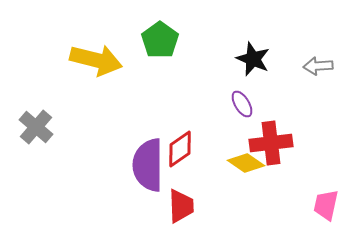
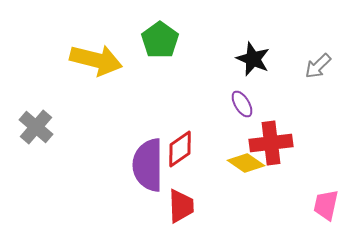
gray arrow: rotated 40 degrees counterclockwise
